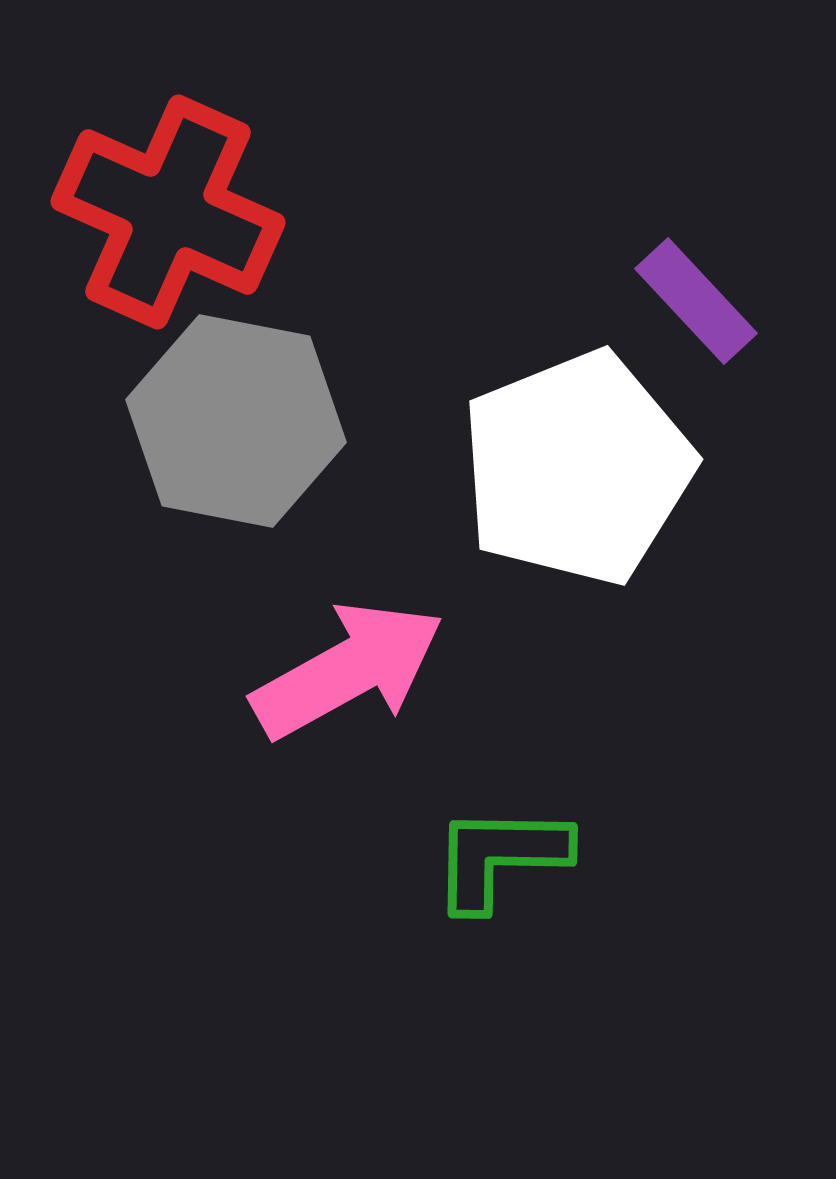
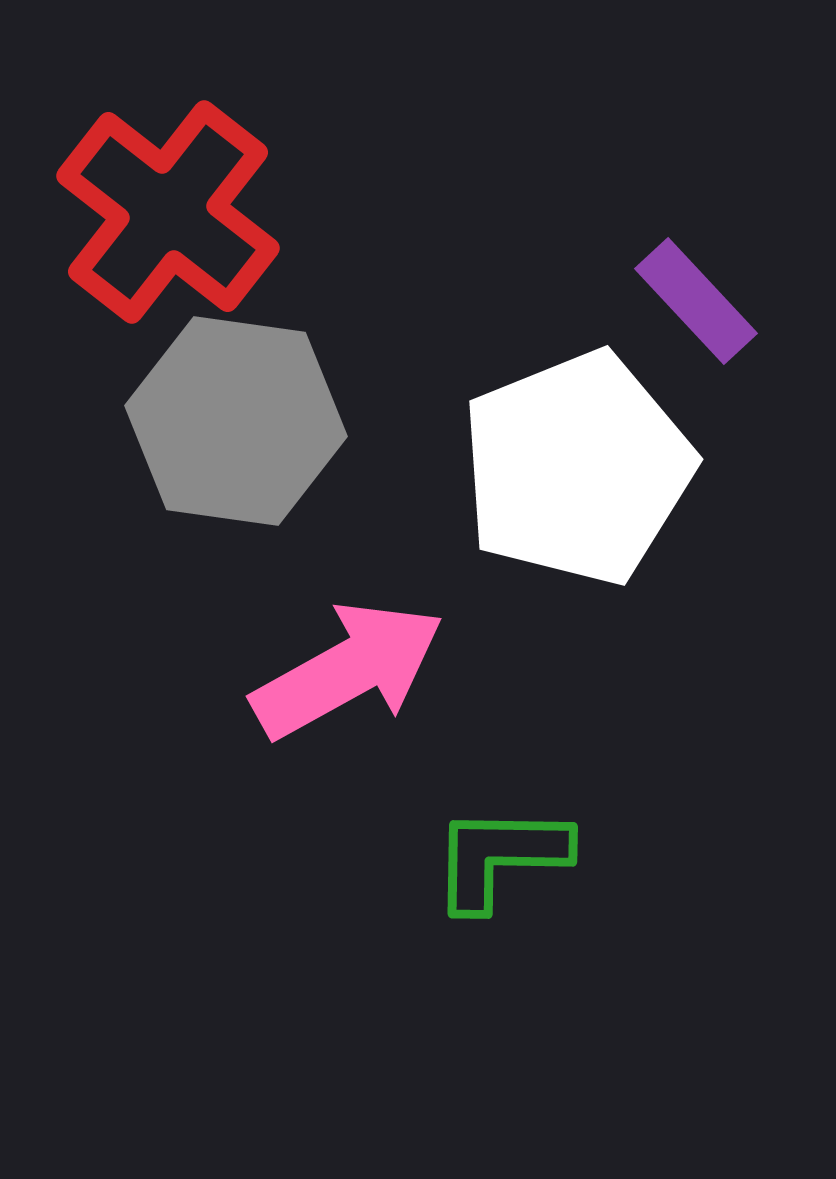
red cross: rotated 14 degrees clockwise
gray hexagon: rotated 3 degrees counterclockwise
